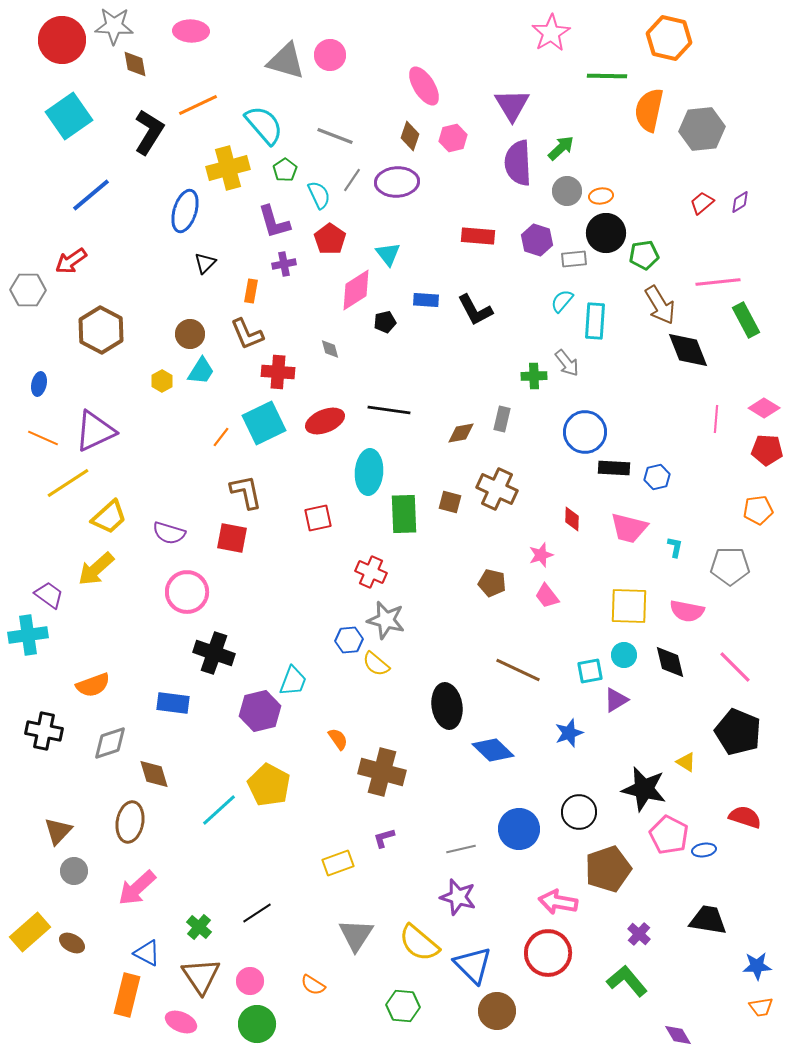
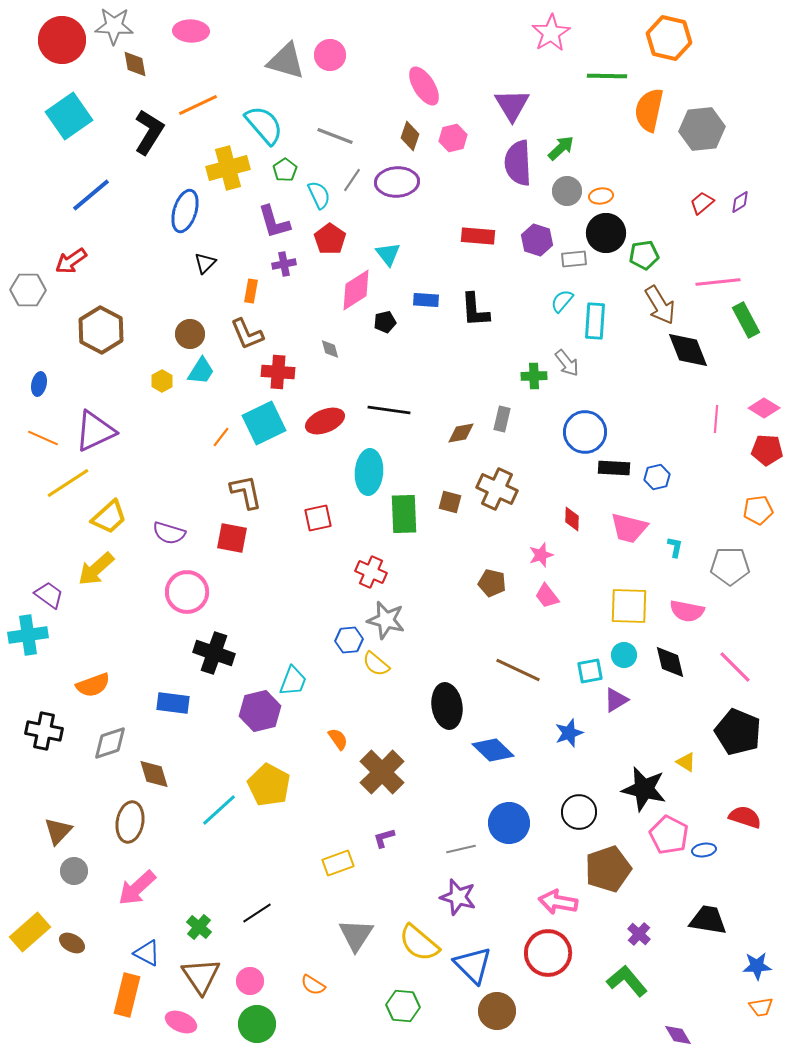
black L-shape at (475, 310): rotated 24 degrees clockwise
brown cross at (382, 772): rotated 30 degrees clockwise
blue circle at (519, 829): moved 10 px left, 6 px up
